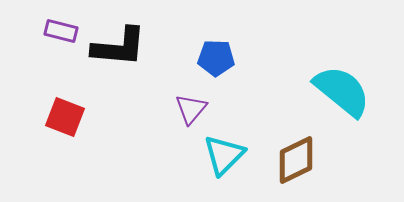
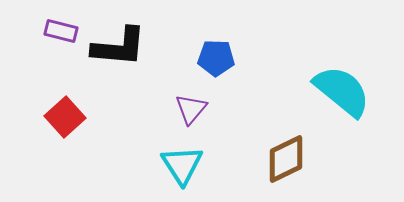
red square: rotated 27 degrees clockwise
cyan triangle: moved 42 px left, 10 px down; rotated 18 degrees counterclockwise
brown diamond: moved 10 px left, 1 px up
